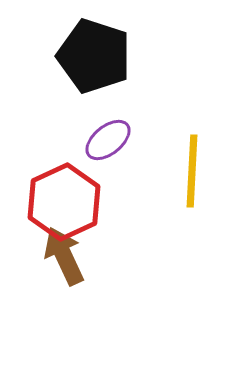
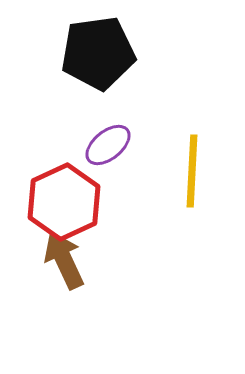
black pentagon: moved 4 px right, 3 px up; rotated 26 degrees counterclockwise
purple ellipse: moved 5 px down
brown arrow: moved 4 px down
